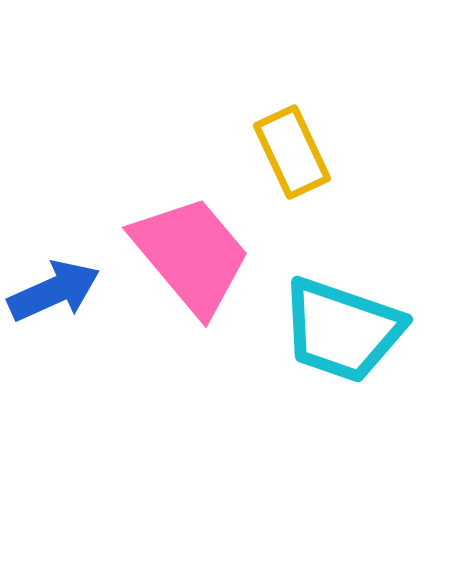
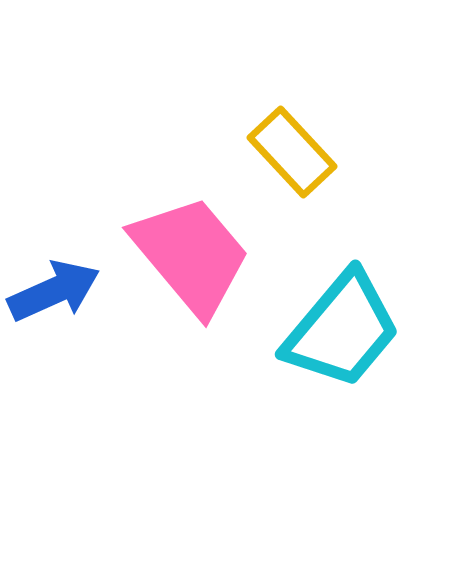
yellow rectangle: rotated 18 degrees counterclockwise
cyan trapezoid: rotated 69 degrees counterclockwise
